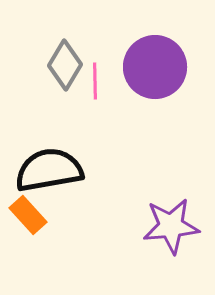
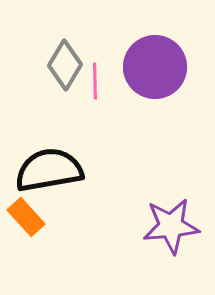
orange rectangle: moved 2 px left, 2 px down
